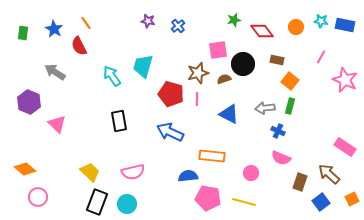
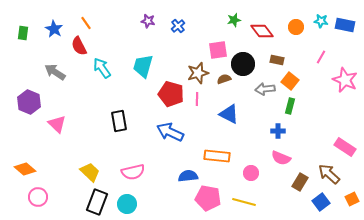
cyan arrow at (112, 76): moved 10 px left, 8 px up
gray arrow at (265, 108): moved 19 px up
blue cross at (278, 131): rotated 24 degrees counterclockwise
orange rectangle at (212, 156): moved 5 px right
brown rectangle at (300, 182): rotated 12 degrees clockwise
